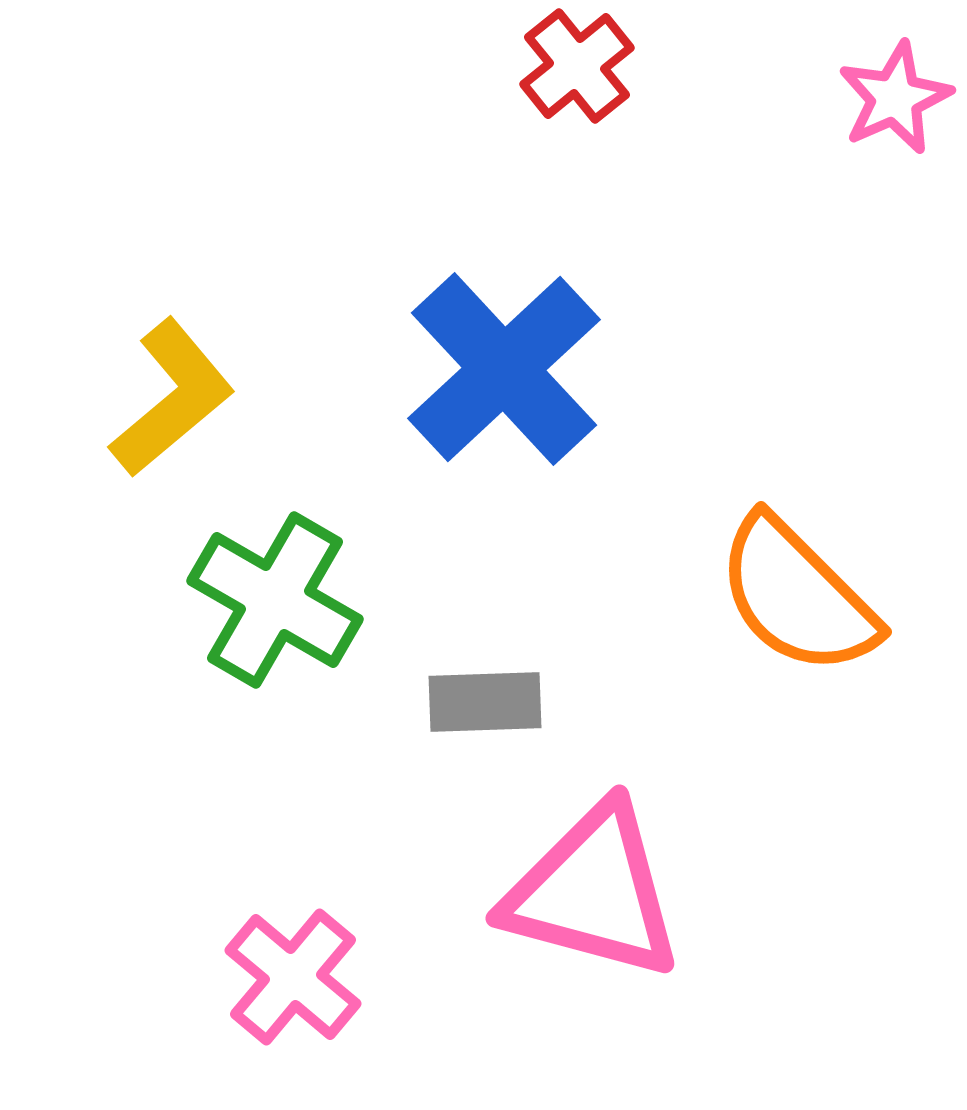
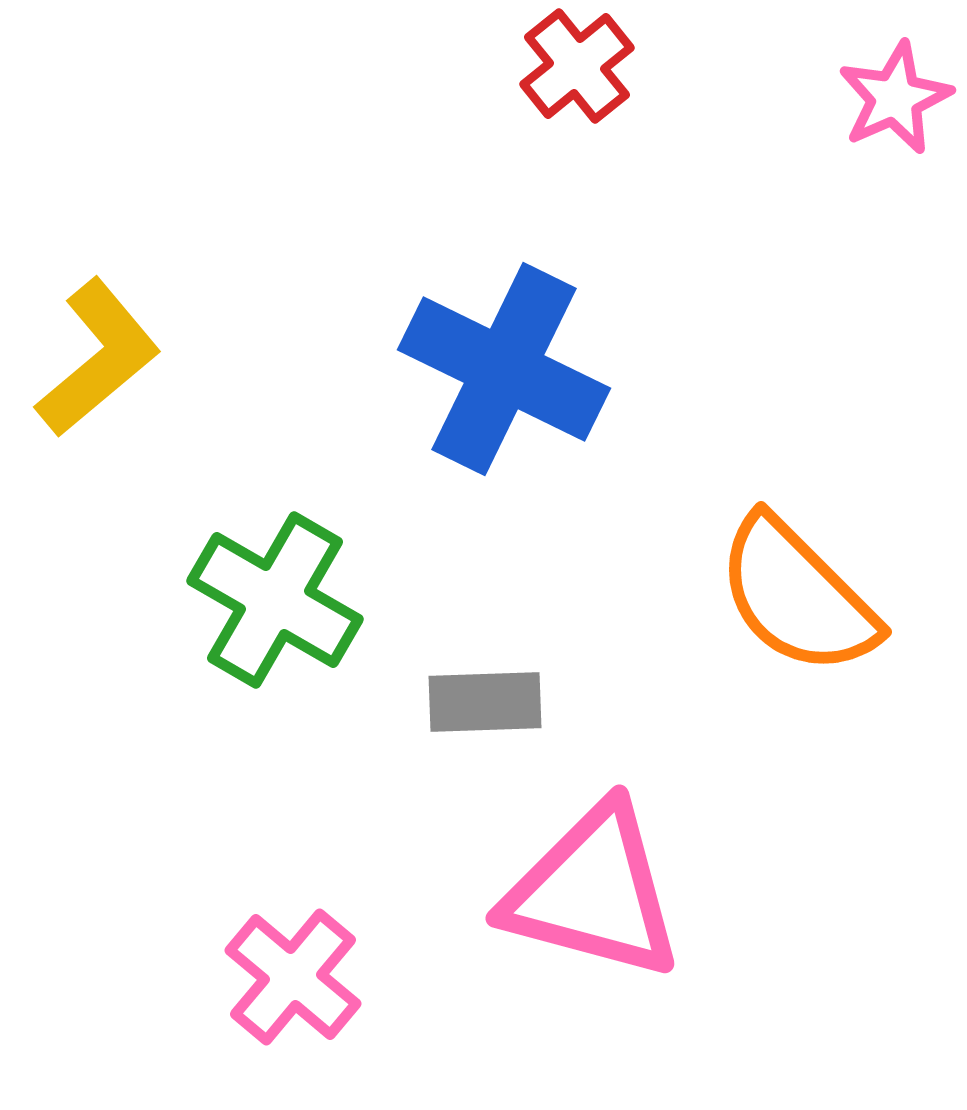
blue cross: rotated 21 degrees counterclockwise
yellow L-shape: moved 74 px left, 40 px up
